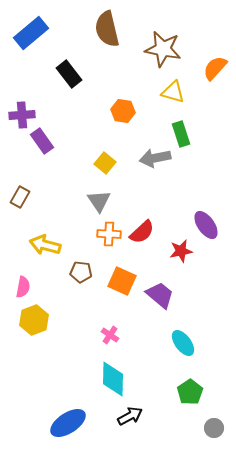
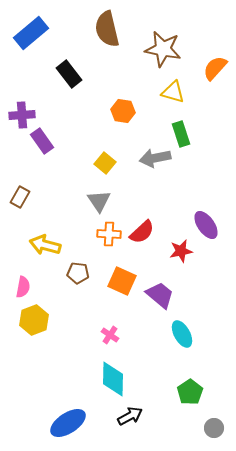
brown pentagon: moved 3 px left, 1 px down
cyan ellipse: moved 1 px left, 9 px up; rotated 8 degrees clockwise
